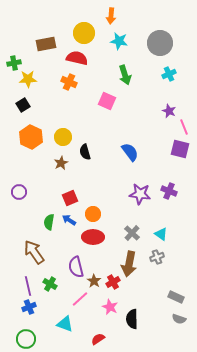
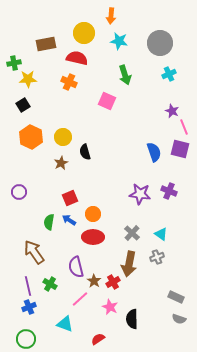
purple star at (169, 111): moved 3 px right
blue semicircle at (130, 152): moved 24 px right; rotated 18 degrees clockwise
